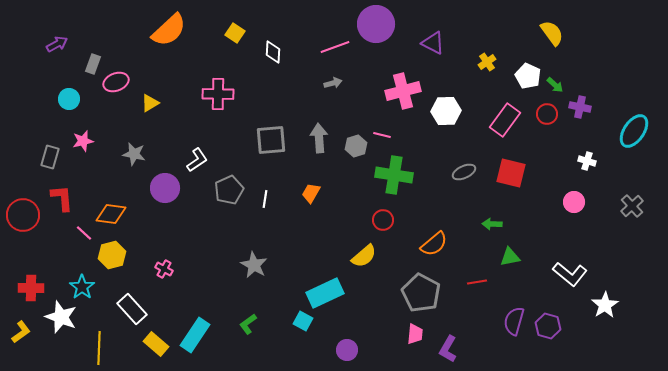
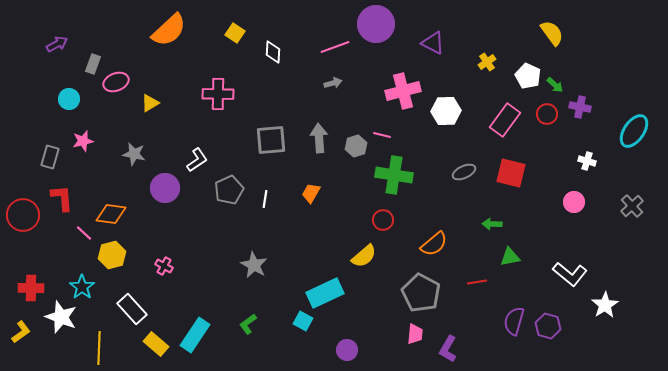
pink cross at (164, 269): moved 3 px up
